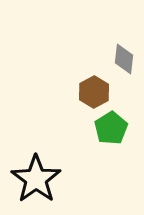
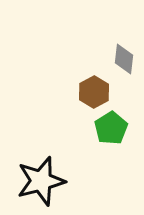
black star: moved 5 px right, 2 px down; rotated 21 degrees clockwise
